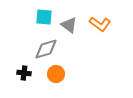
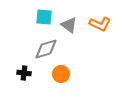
orange L-shape: rotated 10 degrees counterclockwise
orange circle: moved 5 px right
